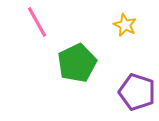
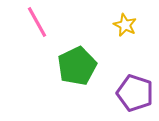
green pentagon: moved 3 px down
purple pentagon: moved 2 px left, 1 px down
